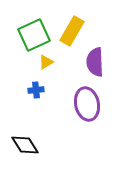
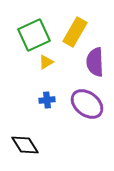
yellow rectangle: moved 3 px right, 1 px down
blue cross: moved 11 px right, 10 px down
purple ellipse: rotated 40 degrees counterclockwise
